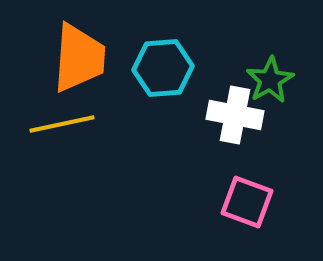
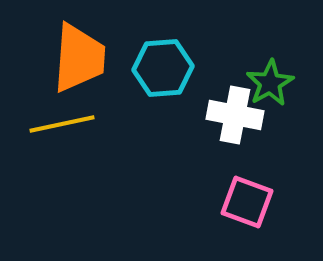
green star: moved 3 px down
